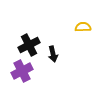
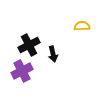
yellow semicircle: moved 1 px left, 1 px up
